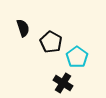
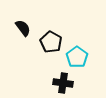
black semicircle: rotated 18 degrees counterclockwise
black cross: rotated 24 degrees counterclockwise
